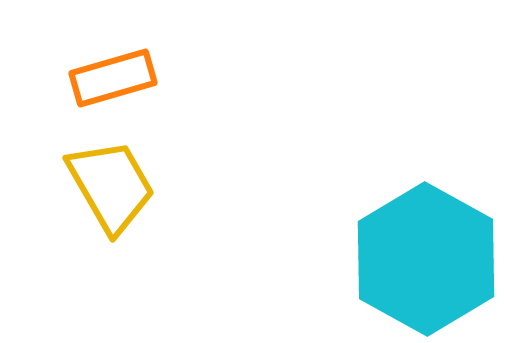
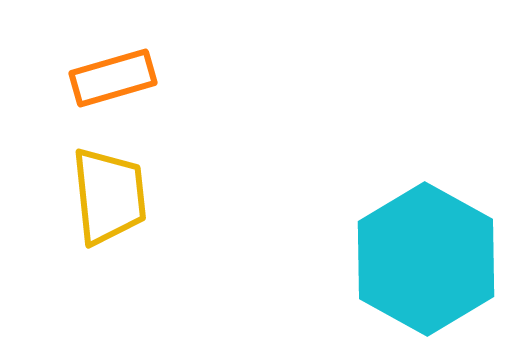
yellow trapezoid: moved 2 px left, 10 px down; rotated 24 degrees clockwise
